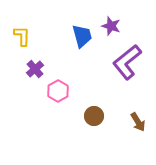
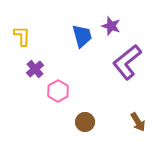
brown circle: moved 9 px left, 6 px down
